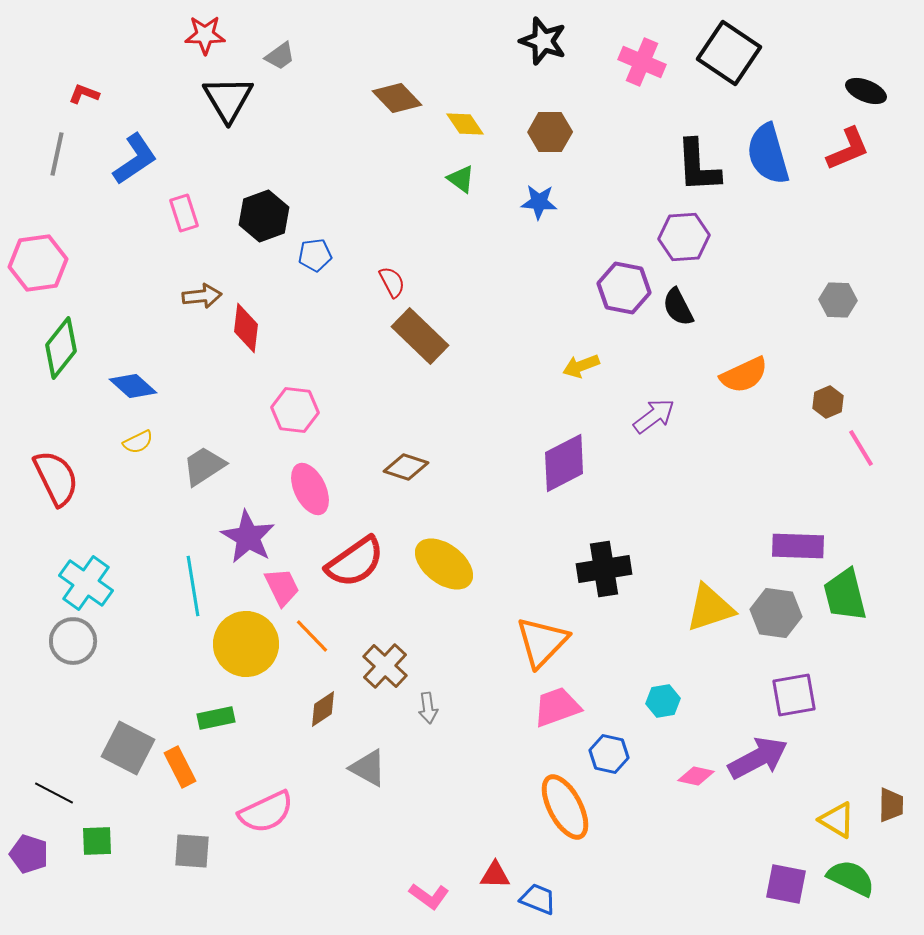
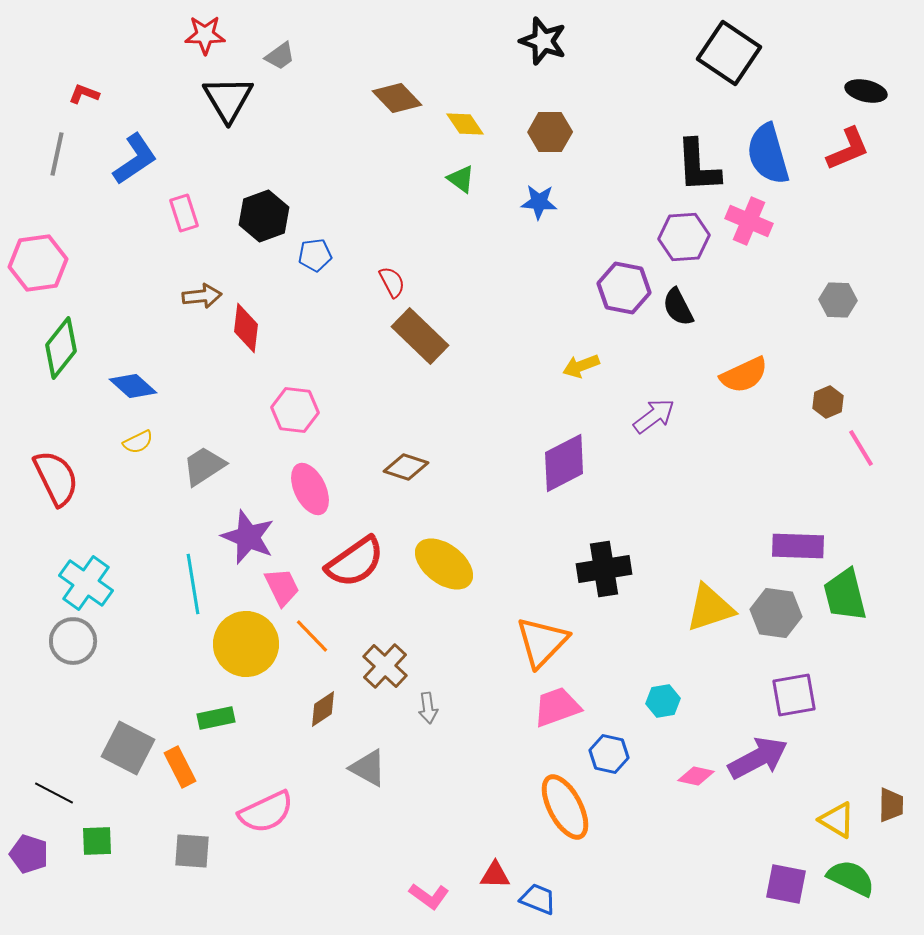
pink cross at (642, 62): moved 107 px right, 159 px down
black ellipse at (866, 91): rotated 9 degrees counterclockwise
purple star at (248, 537): rotated 8 degrees counterclockwise
cyan line at (193, 586): moved 2 px up
